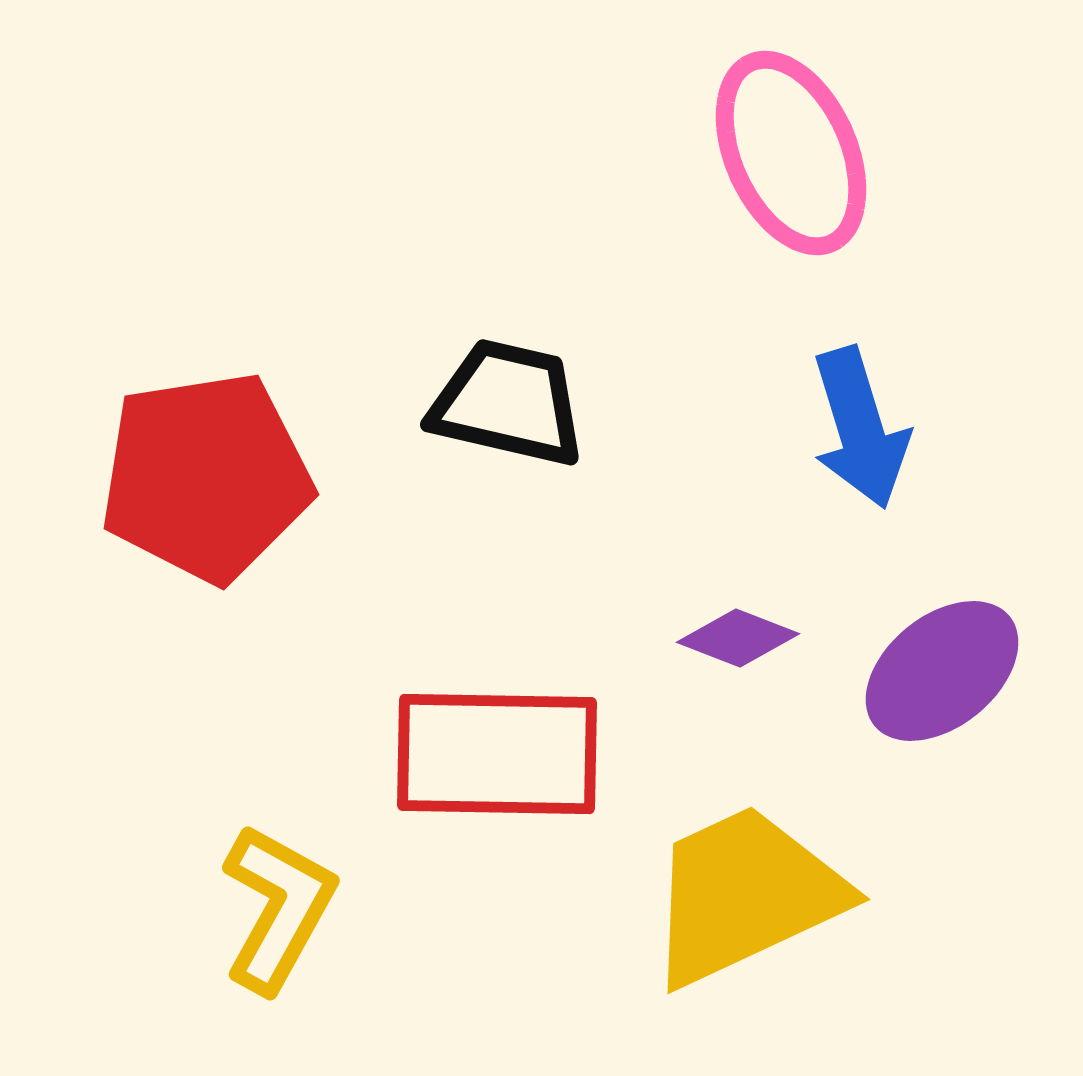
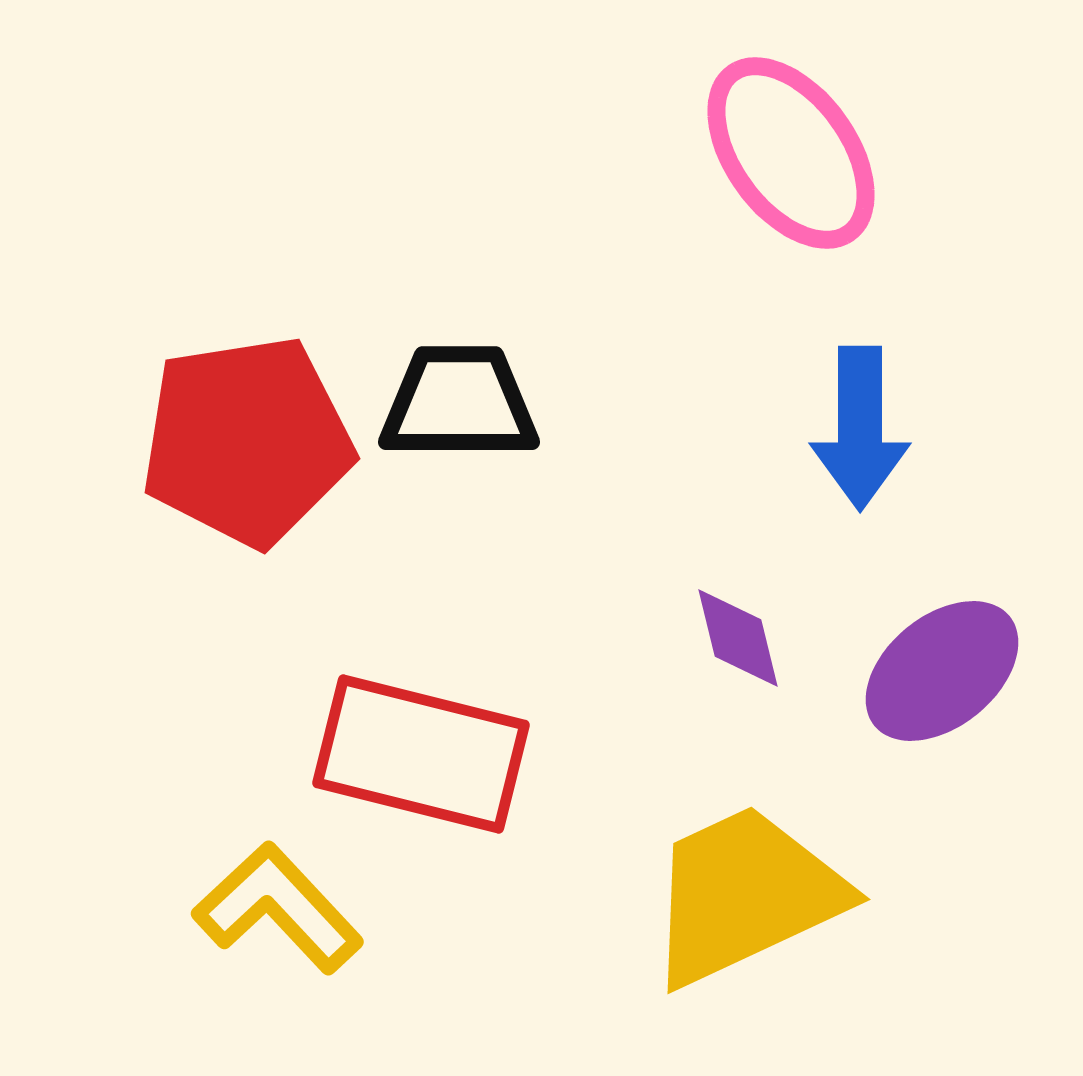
pink ellipse: rotated 12 degrees counterclockwise
black trapezoid: moved 49 px left; rotated 13 degrees counterclockwise
blue arrow: rotated 17 degrees clockwise
red pentagon: moved 41 px right, 36 px up
purple diamond: rotated 55 degrees clockwise
red rectangle: moved 76 px left; rotated 13 degrees clockwise
yellow L-shape: rotated 72 degrees counterclockwise
